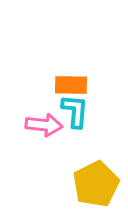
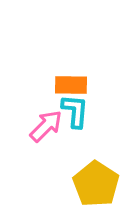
pink arrow: moved 2 px right, 1 px down; rotated 51 degrees counterclockwise
yellow pentagon: rotated 12 degrees counterclockwise
